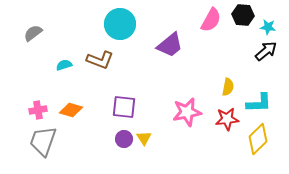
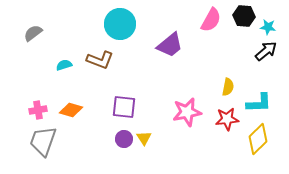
black hexagon: moved 1 px right, 1 px down
